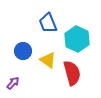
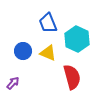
yellow triangle: moved 7 px up; rotated 12 degrees counterclockwise
red semicircle: moved 4 px down
